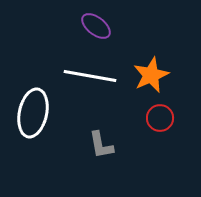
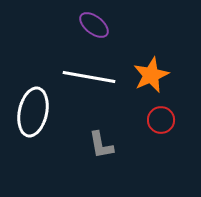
purple ellipse: moved 2 px left, 1 px up
white line: moved 1 px left, 1 px down
white ellipse: moved 1 px up
red circle: moved 1 px right, 2 px down
